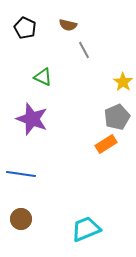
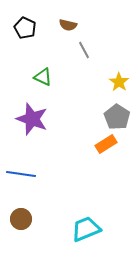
yellow star: moved 4 px left
gray pentagon: rotated 15 degrees counterclockwise
